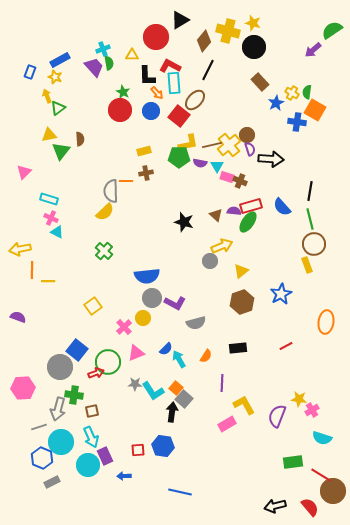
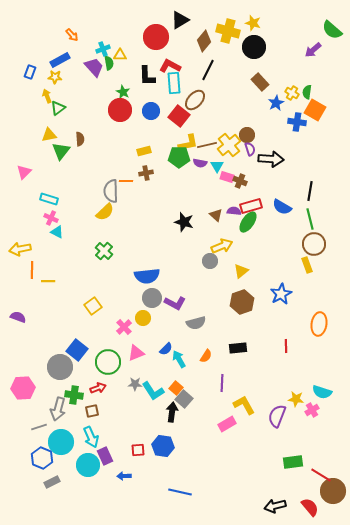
green semicircle at (332, 30): rotated 105 degrees counterclockwise
yellow triangle at (132, 55): moved 12 px left
yellow star at (55, 77): rotated 16 degrees counterclockwise
orange arrow at (157, 93): moved 85 px left, 58 px up
brown line at (212, 145): moved 5 px left
blue semicircle at (282, 207): rotated 18 degrees counterclockwise
orange ellipse at (326, 322): moved 7 px left, 2 px down
red line at (286, 346): rotated 64 degrees counterclockwise
red arrow at (96, 373): moved 2 px right, 15 px down
yellow star at (299, 399): moved 3 px left
cyan semicircle at (322, 438): moved 46 px up
